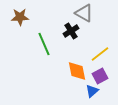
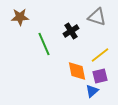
gray triangle: moved 13 px right, 4 px down; rotated 12 degrees counterclockwise
yellow line: moved 1 px down
purple square: rotated 14 degrees clockwise
